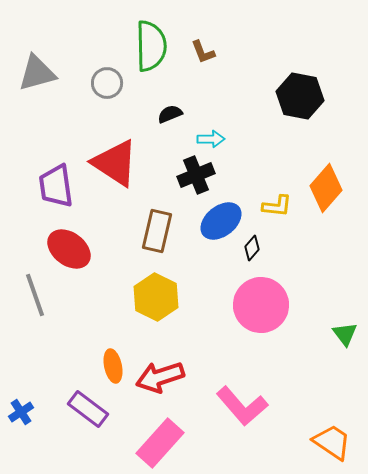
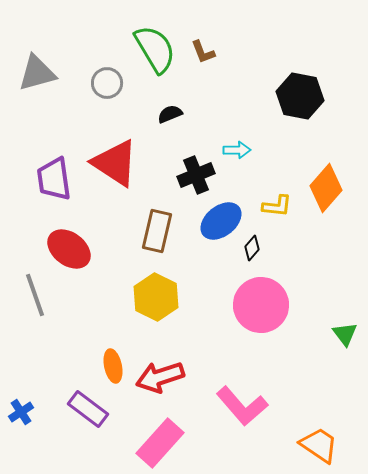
green semicircle: moved 4 px right, 3 px down; rotated 30 degrees counterclockwise
cyan arrow: moved 26 px right, 11 px down
purple trapezoid: moved 2 px left, 7 px up
orange trapezoid: moved 13 px left, 3 px down
